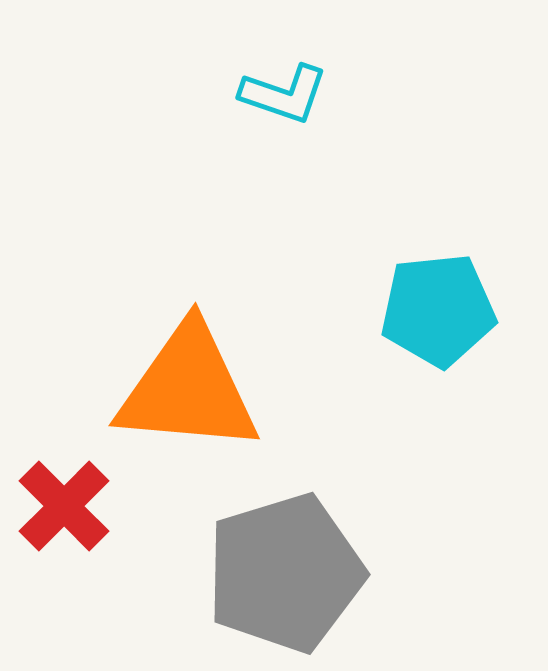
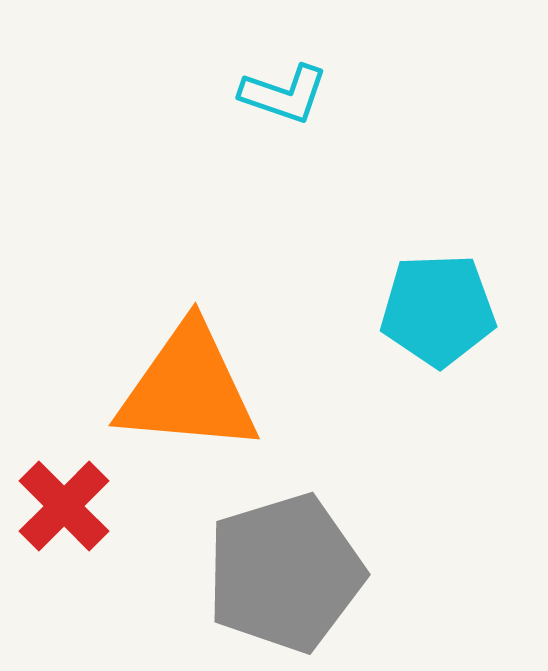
cyan pentagon: rotated 4 degrees clockwise
